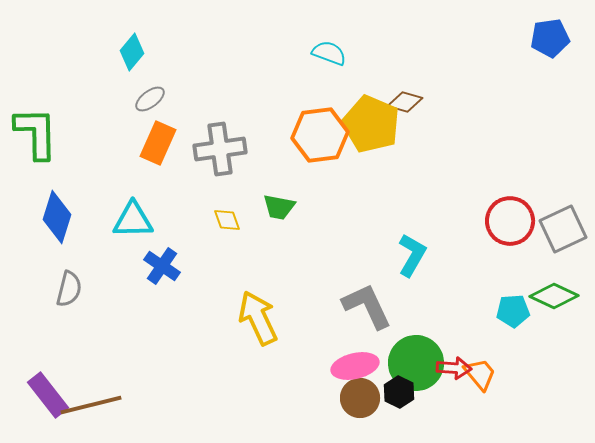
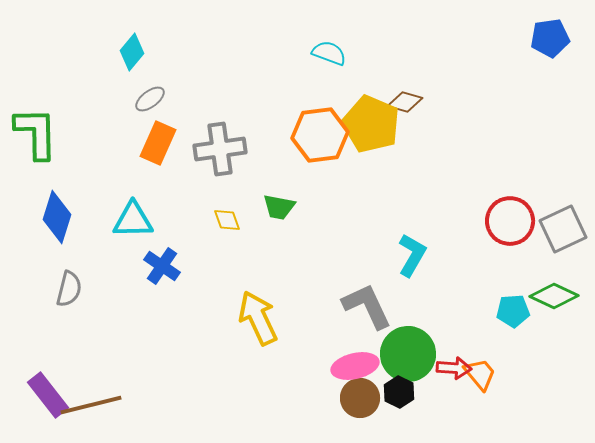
green circle: moved 8 px left, 9 px up
